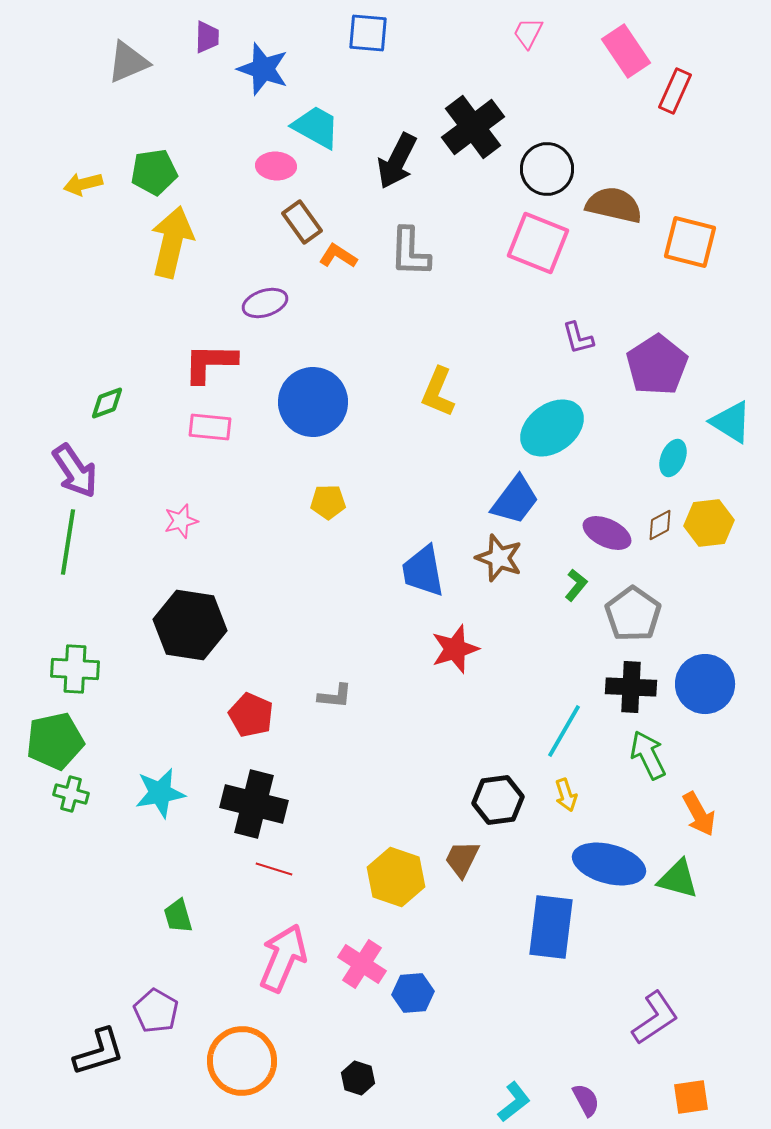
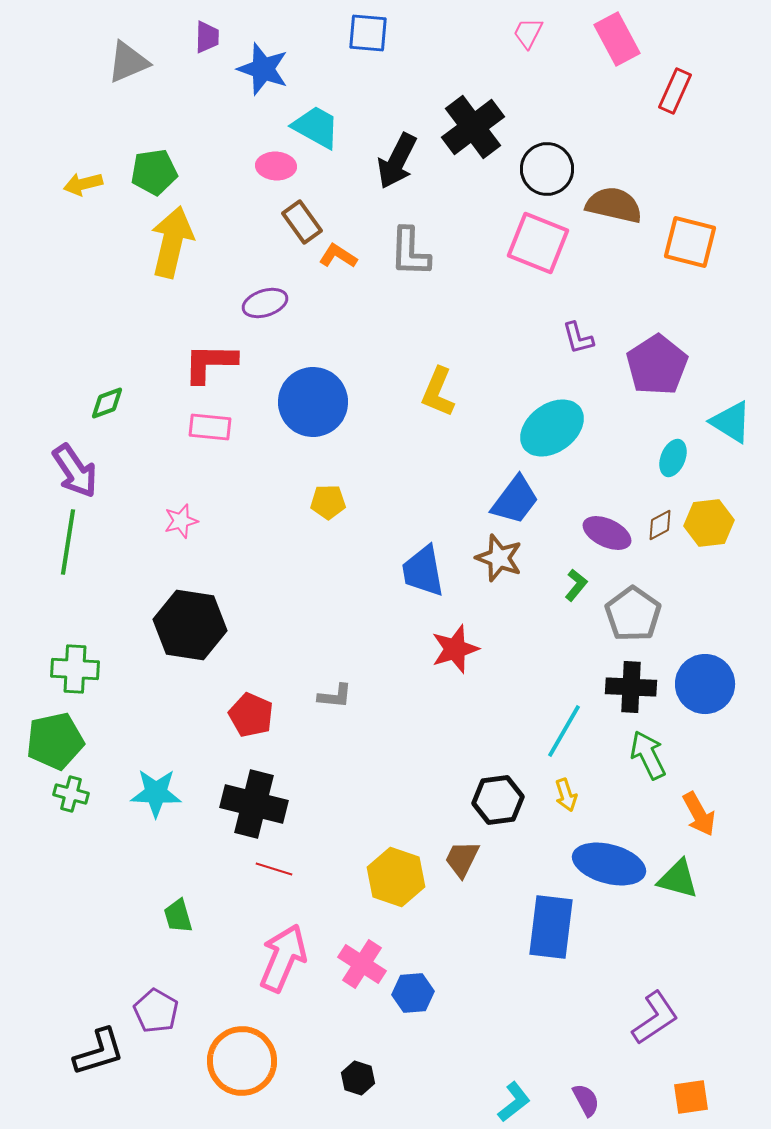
pink rectangle at (626, 51): moved 9 px left, 12 px up; rotated 6 degrees clockwise
cyan star at (160, 793): moved 4 px left; rotated 12 degrees clockwise
